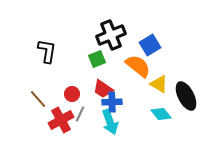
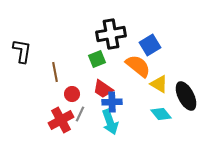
black cross: moved 1 px up; rotated 12 degrees clockwise
black L-shape: moved 25 px left
brown line: moved 17 px right, 27 px up; rotated 30 degrees clockwise
